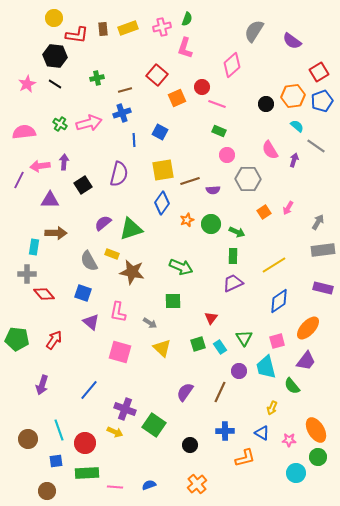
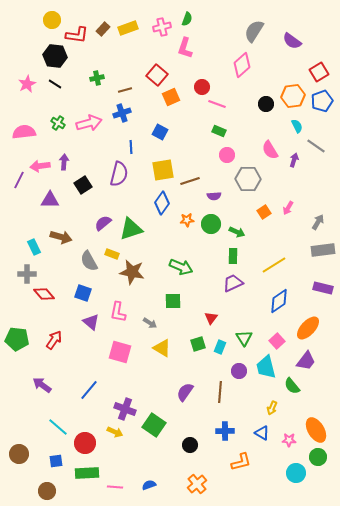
yellow circle at (54, 18): moved 2 px left, 2 px down
brown rectangle at (103, 29): rotated 48 degrees clockwise
pink diamond at (232, 65): moved 10 px right
orange square at (177, 98): moved 6 px left, 1 px up
green cross at (60, 124): moved 2 px left, 1 px up
cyan semicircle at (297, 126): rotated 24 degrees clockwise
blue line at (134, 140): moved 3 px left, 7 px down
purple semicircle at (213, 190): moved 1 px right, 6 px down
orange star at (187, 220): rotated 16 degrees clockwise
brown arrow at (56, 233): moved 5 px right, 4 px down; rotated 15 degrees clockwise
cyan rectangle at (34, 247): rotated 35 degrees counterclockwise
pink square at (277, 341): rotated 28 degrees counterclockwise
cyan rectangle at (220, 347): rotated 56 degrees clockwise
yellow triangle at (162, 348): rotated 12 degrees counterclockwise
purple arrow at (42, 385): rotated 108 degrees clockwise
brown line at (220, 392): rotated 20 degrees counterclockwise
cyan line at (59, 430): moved 1 px left, 3 px up; rotated 30 degrees counterclockwise
brown circle at (28, 439): moved 9 px left, 15 px down
orange L-shape at (245, 458): moved 4 px left, 4 px down
